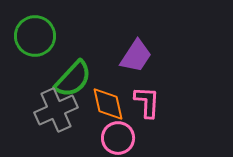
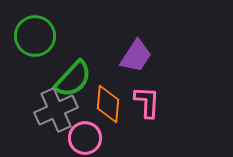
orange diamond: rotated 18 degrees clockwise
pink circle: moved 33 px left
